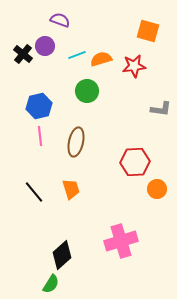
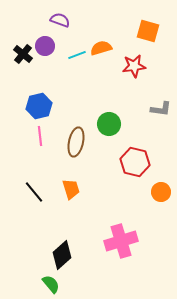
orange semicircle: moved 11 px up
green circle: moved 22 px right, 33 px down
red hexagon: rotated 16 degrees clockwise
orange circle: moved 4 px right, 3 px down
green semicircle: rotated 72 degrees counterclockwise
